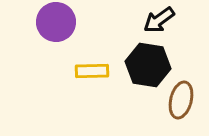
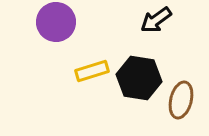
black arrow: moved 3 px left
black hexagon: moved 9 px left, 13 px down
yellow rectangle: rotated 16 degrees counterclockwise
